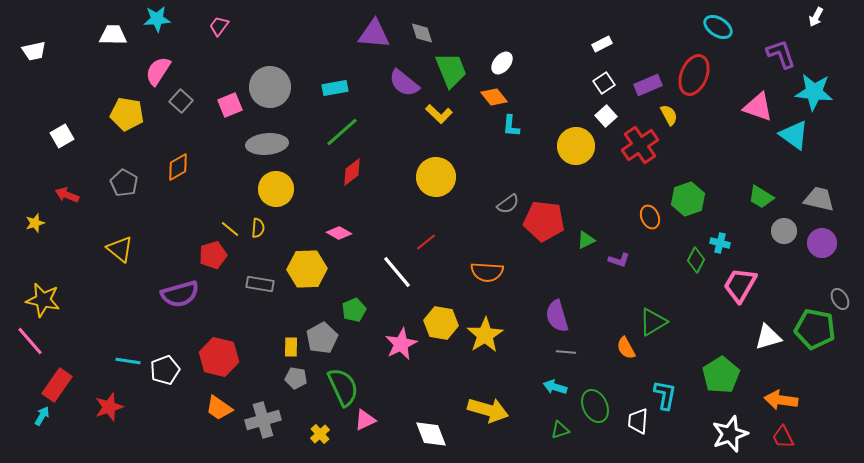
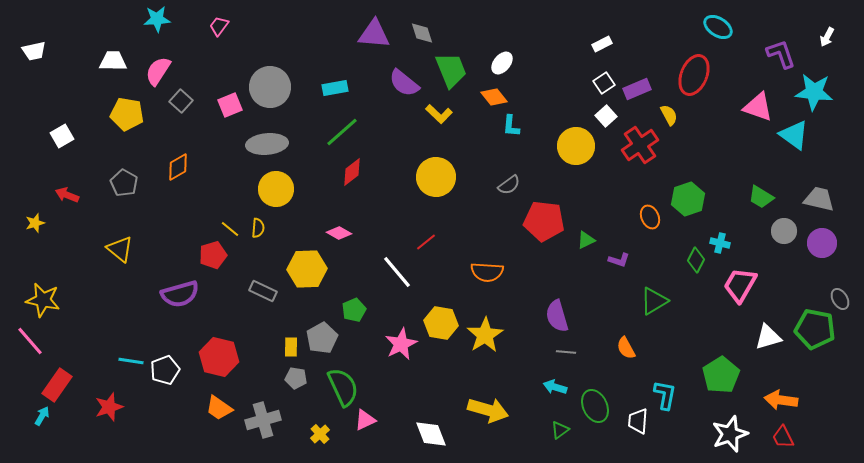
white arrow at (816, 17): moved 11 px right, 20 px down
white trapezoid at (113, 35): moved 26 px down
purple rectangle at (648, 85): moved 11 px left, 4 px down
gray semicircle at (508, 204): moved 1 px right, 19 px up
gray rectangle at (260, 284): moved 3 px right, 7 px down; rotated 16 degrees clockwise
green triangle at (653, 322): moved 1 px right, 21 px up
cyan line at (128, 361): moved 3 px right
green triangle at (560, 430): rotated 18 degrees counterclockwise
